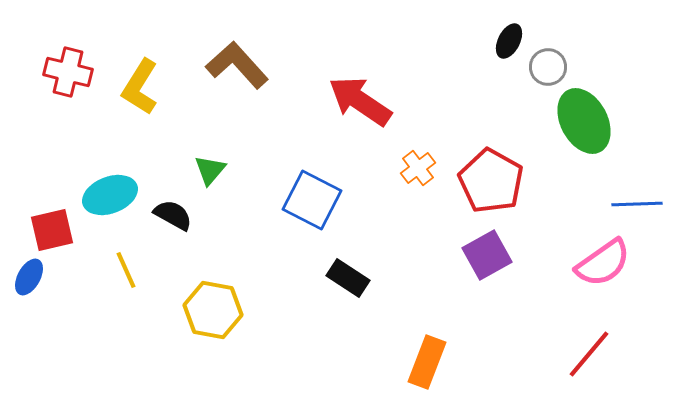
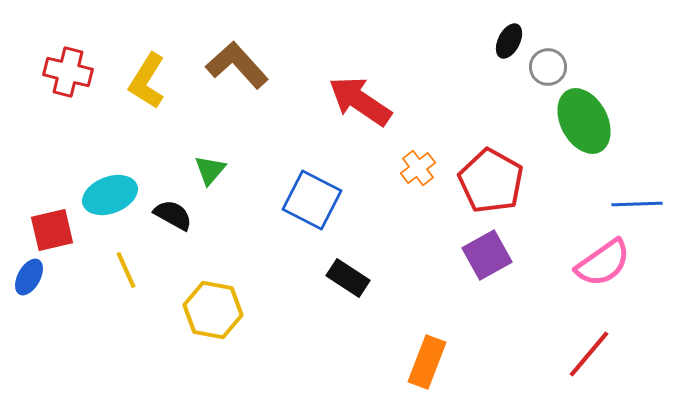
yellow L-shape: moved 7 px right, 6 px up
